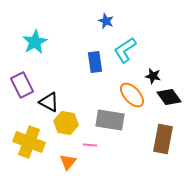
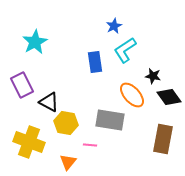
blue star: moved 8 px right, 5 px down; rotated 21 degrees clockwise
